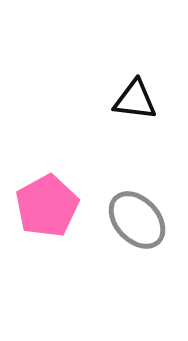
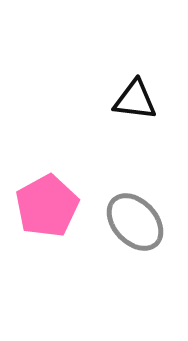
gray ellipse: moved 2 px left, 2 px down
